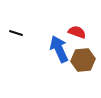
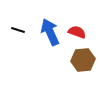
black line: moved 2 px right, 3 px up
blue arrow: moved 9 px left, 17 px up
